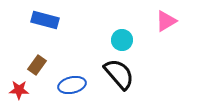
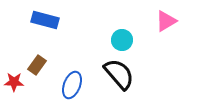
blue ellipse: rotated 56 degrees counterclockwise
red star: moved 5 px left, 8 px up
